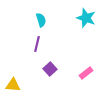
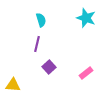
purple square: moved 1 px left, 2 px up
